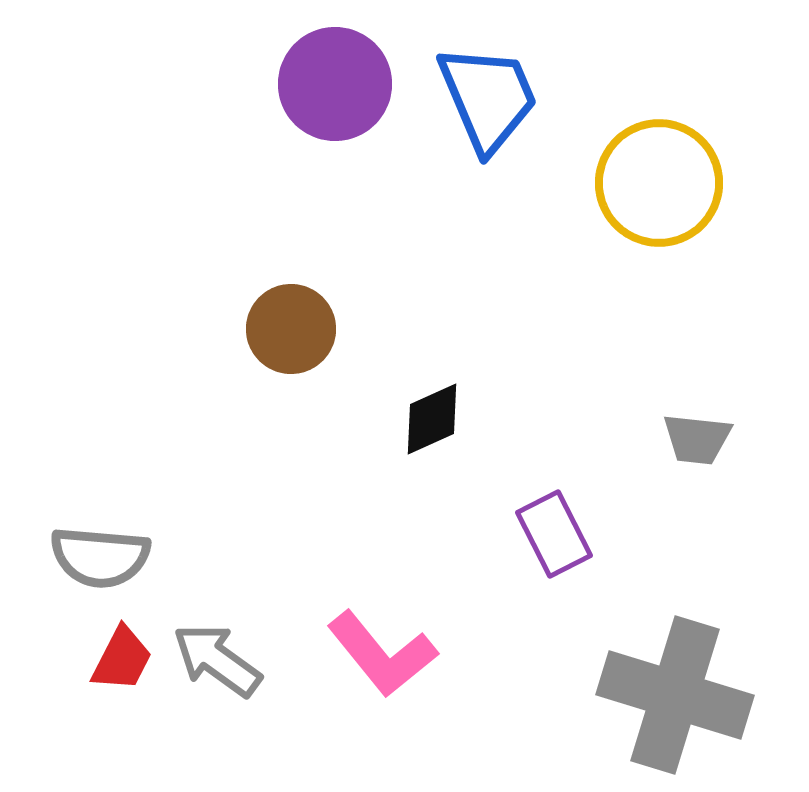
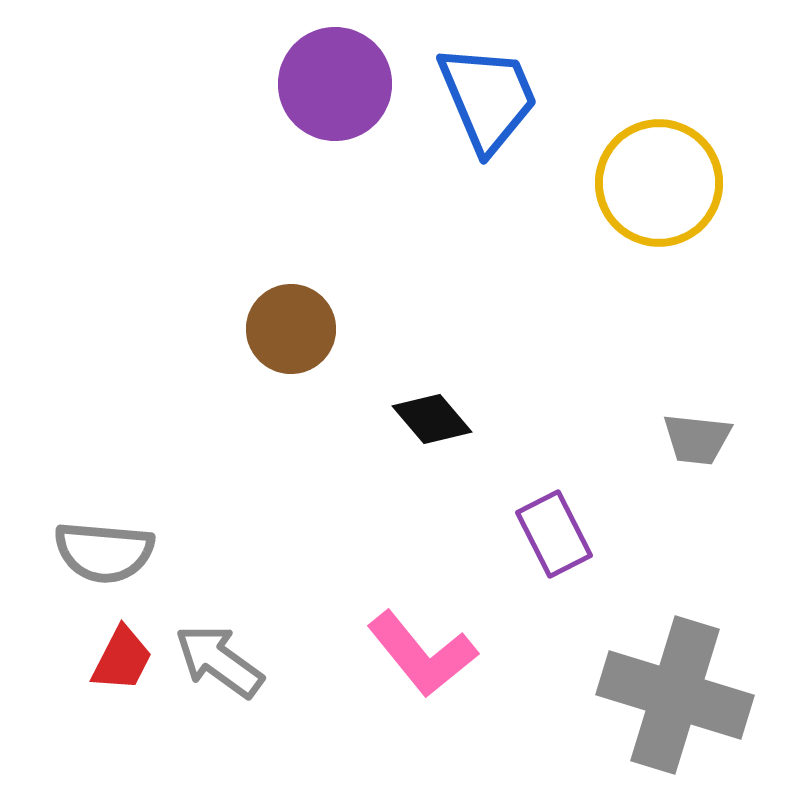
black diamond: rotated 74 degrees clockwise
gray semicircle: moved 4 px right, 5 px up
pink L-shape: moved 40 px right
gray arrow: moved 2 px right, 1 px down
